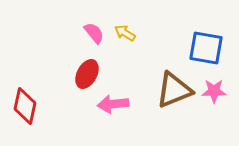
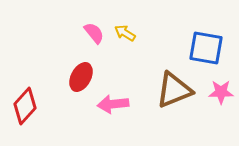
red ellipse: moved 6 px left, 3 px down
pink star: moved 7 px right, 1 px down
red diamond: rotated 30 degrees clockwise
